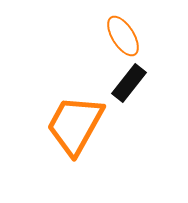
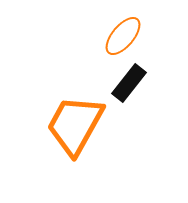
orange ellipse: rotated 72 degrees clockwise
